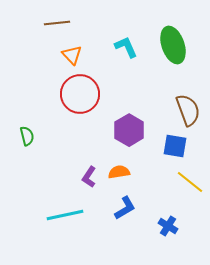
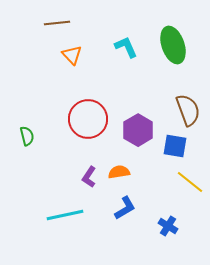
red circle: moved 8 px right, 25 px down
purple hexagon: moved 9 px right
